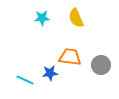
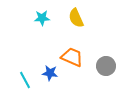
orange trapezoid: moved 2 px right; rotated 15 degrees clockwise
gray circle: moved 5 px right, 1 px down
blue star: rotated 14 degrees clockwise
cyan line: rotated 36 degrees clockwise
